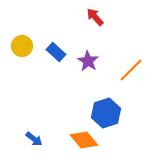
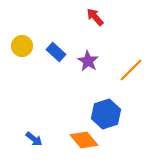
blue hexagon: moved 1 px down
